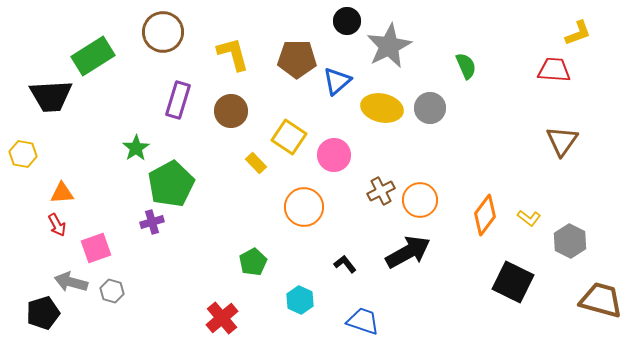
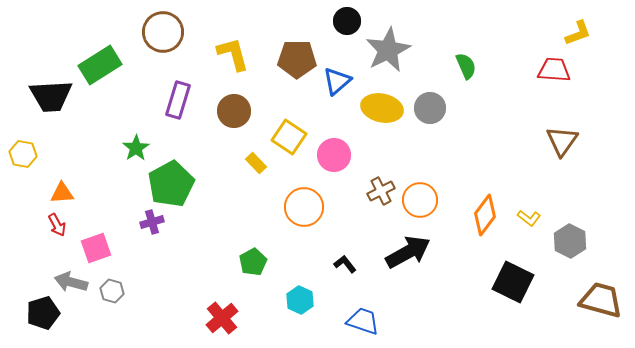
gray star at (389, 46): moved 1 px left, 4 px down
green rectangle at (93, 56): moved 7 px right, 9 px down
brown circle at (231, 111): moved 3 px right
